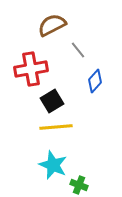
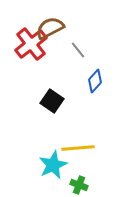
brown semicircle: moved 2 px left, 3 px down
red cross: moved 25 px up; rotated 28 degrees counterclockwise
black square: rotated 25 degrees counterclockwise
yellow line: moved 22 px right, 21 px down
cyan star: rotated 24 degrees clockwise
